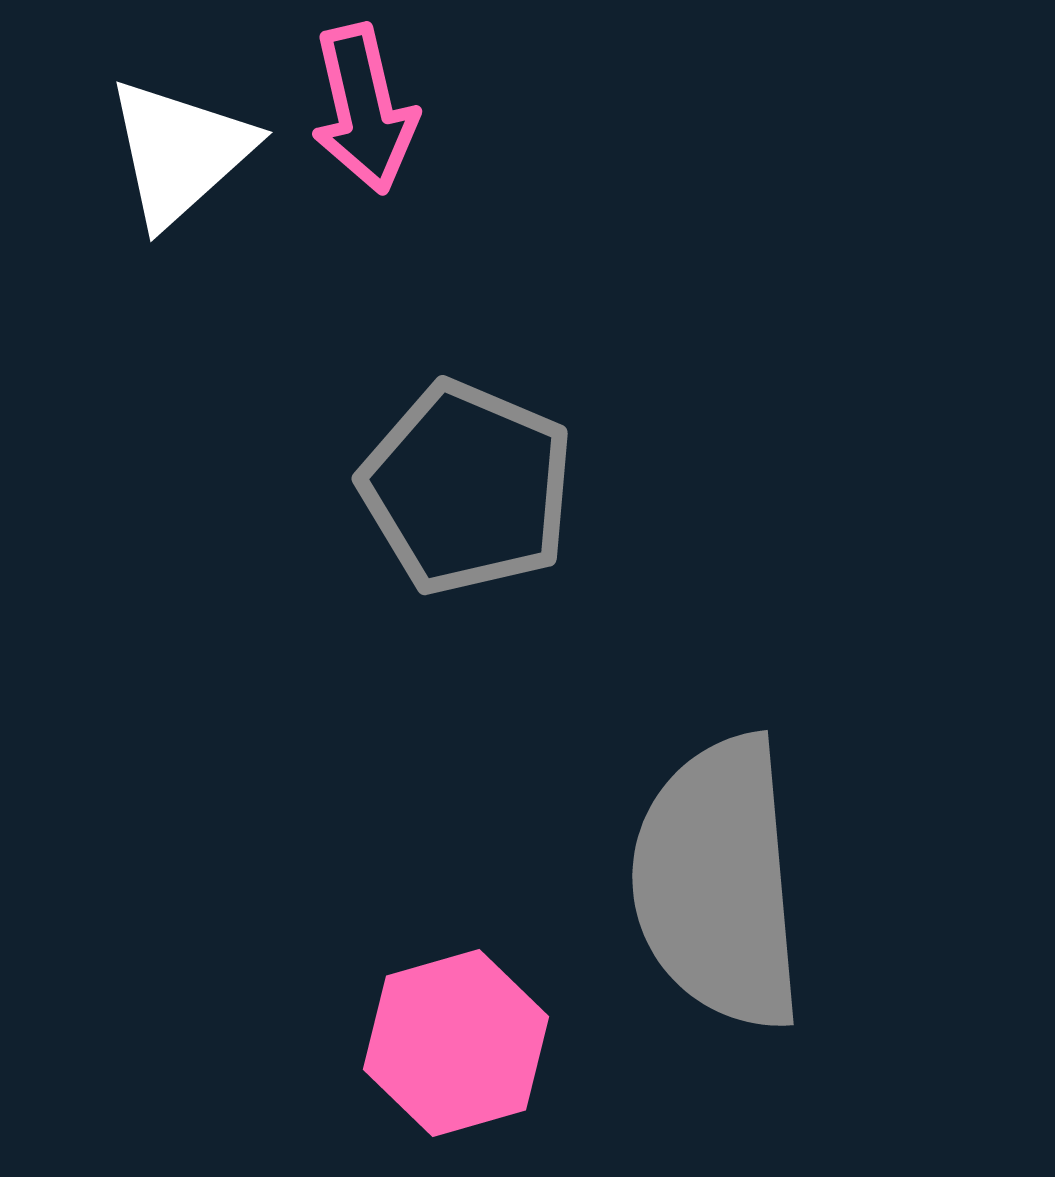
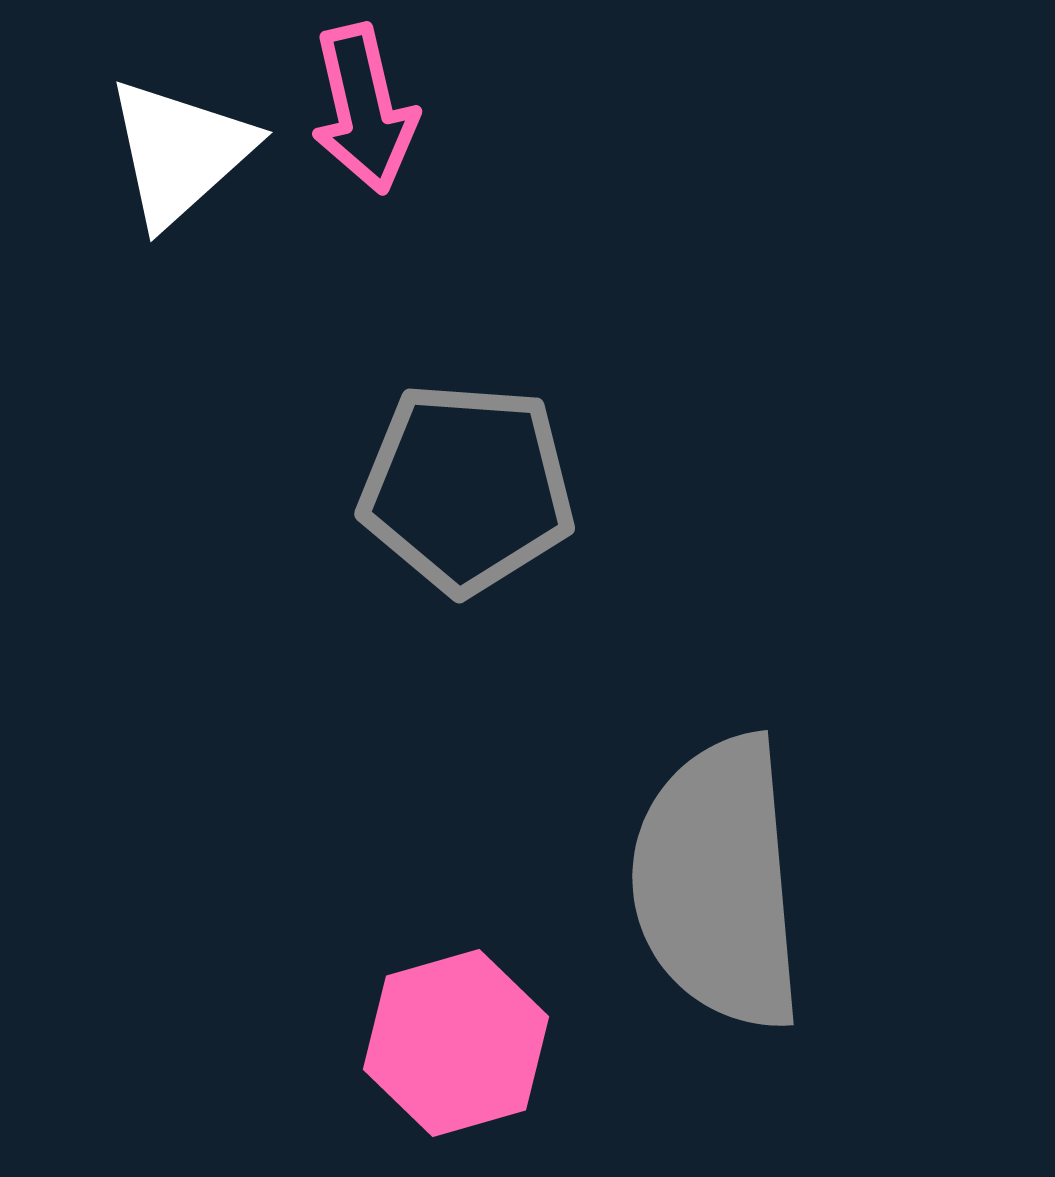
gray pentagon: rotated 19 degrees counterclockwise
